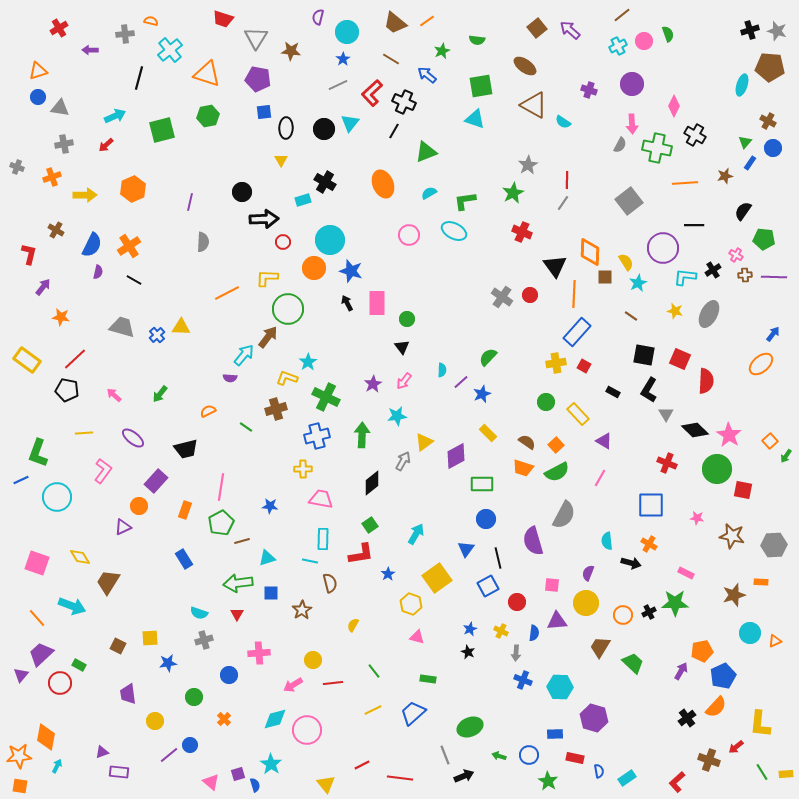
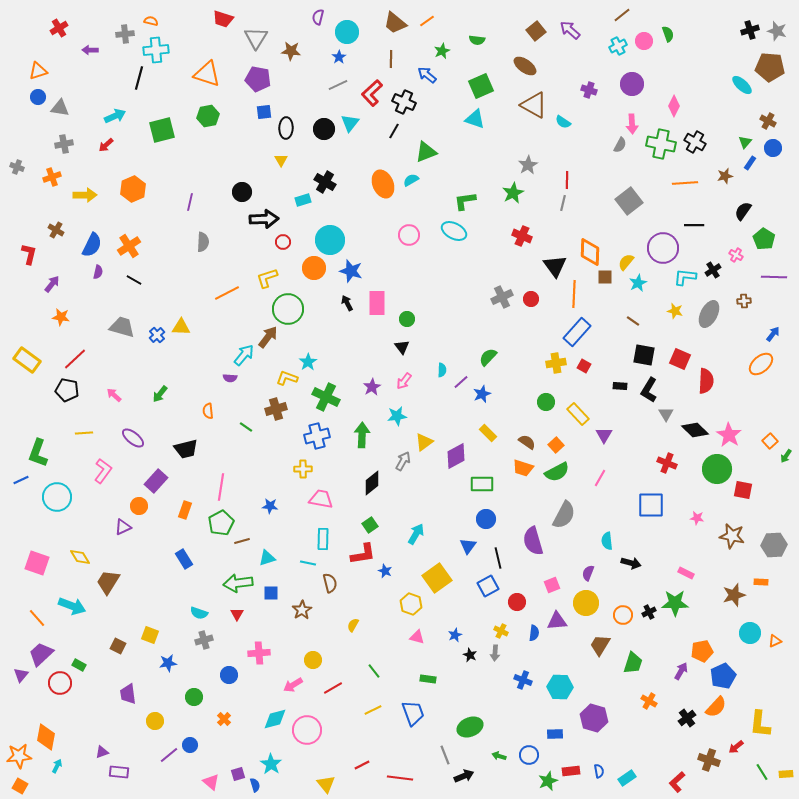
brown square at (537, 28): moved 1 px left, 3 px down
cyan cross at (170, 50): moved 14 px left; rotated 35 degrees clockwise
blue star at (343, 59): moved 4 px left, 2 px up
brown line at (391, 59): rotated 60 degrees clockwise
cyan ellipse at (742, 85): rotated 65 degrees counterclockwise
green square at (481, 86): rotated 15 degrees counterclockwise
black cross at (695, 135): moved 7 px down
green cross at (657, 148): moved 4 px right, 4 px up
cyan semicircle at (429, 193): moved 18 px left, 13 px up
gray line at (563, 203): rotated 21 degrees counterclockwise
red cross at (522, 232): moved 4 px down
green pentagon at (764, 239): rotated 25 degrees clockwise
yellow semicircle at (626, 262): rotated 108 degrees counterclockwise
brown cross at (745, 275): moved 1 px left, 26 px down
yellow L-shape at (267, 278): rotated 20 degrees counterclockwise
purple arrow at (43, 287): moved 9 px right, 3 px up
red circle at (530, 295): moved 1 px right, 4 px down
gray cross at (502, 297): rotated 30 degrees clockwise
brown line at (631, 316): moved 2 px right, 5 px down
purple star at (373, 384): moved 1 px left, 3 px down
black rectangle at (613, 392): moved 7 px right, 6 px up; rotated 24 degrees counterclockwise
orange semicircle at (208, 411): rotated 70 degrees counterclockwise
purple triangle at (604, 441): moved 6 px up; rotated 30 degrees clockwise
orange cross at (649, 544): moved 157 px down
blue triangle at (466, 549): moved 2 px right, 3 px up
red L-shape at (361, 554): moved 2 px right
cyan line at (310, 561): moved 2 px left, 2 px down
blue star at (388, 574): moved 3 px left, 3 px up; rotated 16 degrees counterclockwise
pink square at (552, 585): rotated 28 degrees counterclockwise
blue star at (470, 629): moved 15 px left, 6 px down
yellow square at (150, 638): moved 3 px up; rotated 24 degrees clockwise
brown trapezoid at (600, 647): moved 2 px up
black star at (468, 652): moved 2 px right, 3 px down
gray arrow at (516, 653): moved 21 px left
green trapezoid at (633, 663): rotated 65 degrees clockwise
red line at (333, 683): moved 5 px down; rotated 24 degrees counterclockwise
blue trapezoid at (413, 713): rotated 112 degrees clockwise
red rectangle at (575, 758): moved 4 px left, 13 px down; rotated 18 degrees counterclockwise
green star at (548, 781): rotated 18 degrees clockwise
orange square at (20, 786): rotated 21 degrees clockwise
